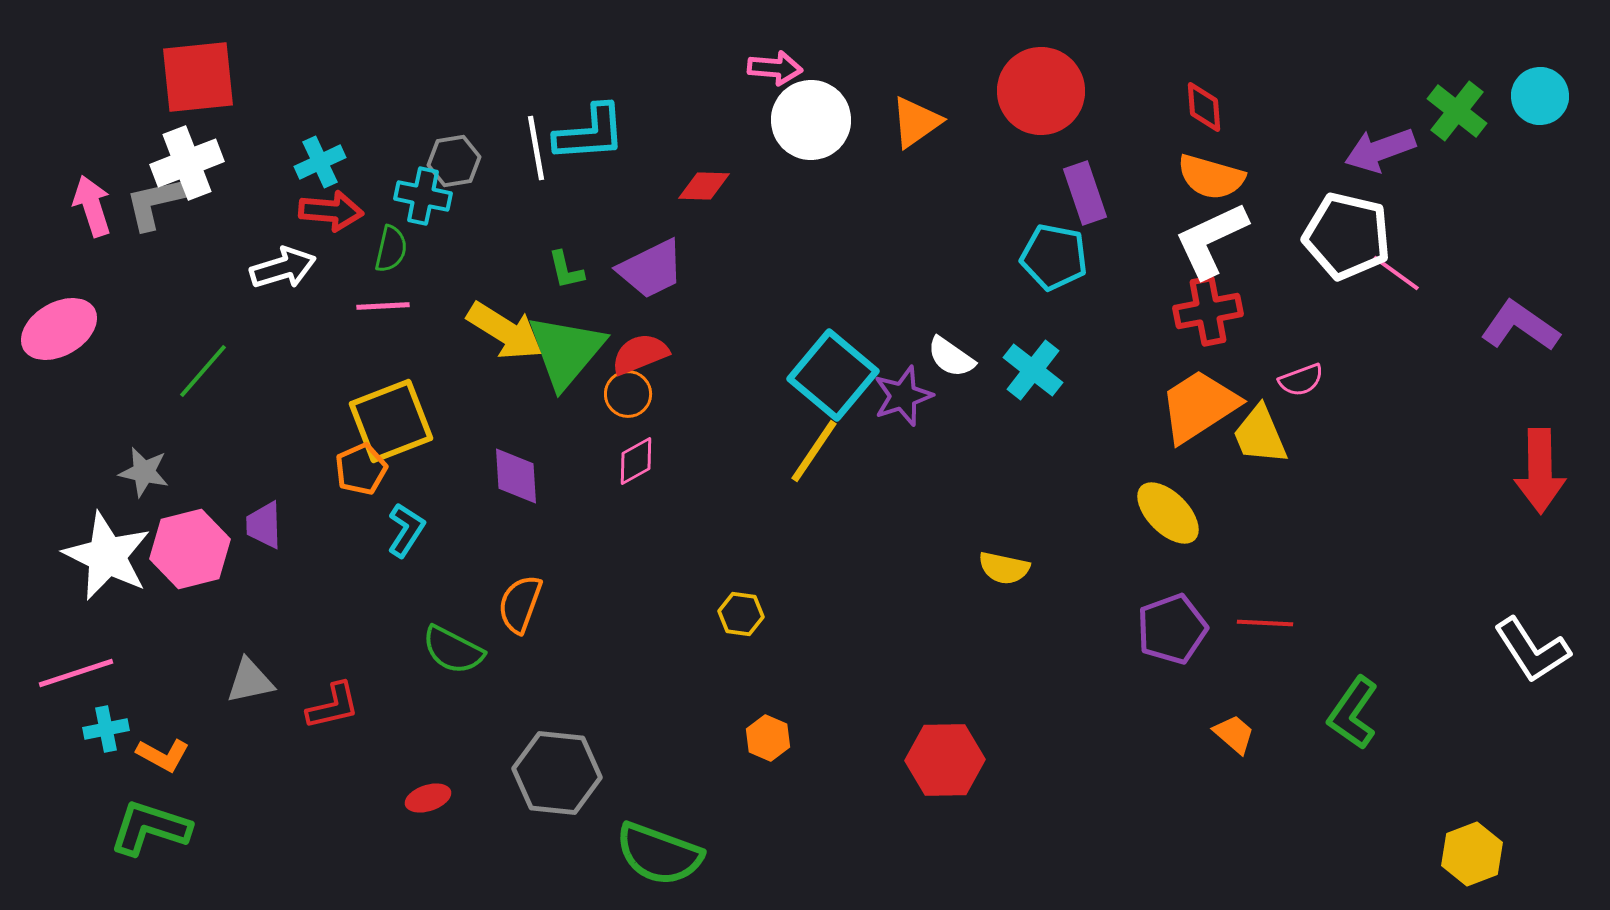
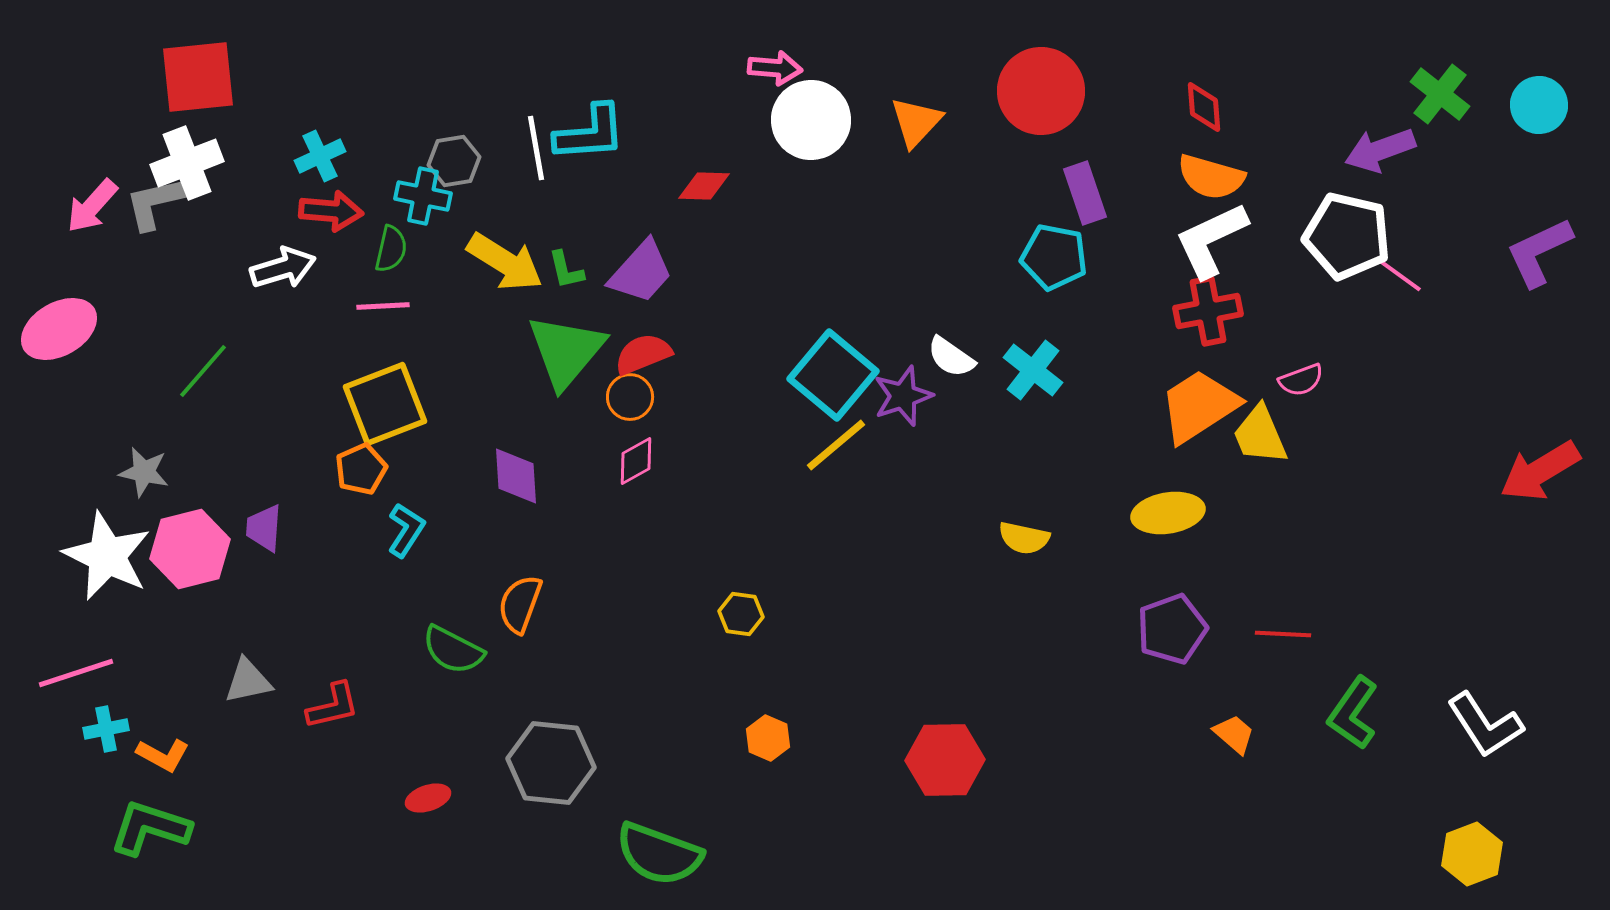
cyan circle at (1540, 96): moved 1 px left, 9 px down
green cross at (1457, 111): moved 17 px left, 17 px up
orange triangle at (916, 122): rotated 12 degrees counterclockwise
cyan cross at (320, 162): moved 6 px up
pink arrow at (92, 206): rotated 120 degrees counterclockwise
purple trapezoid at (651, 269): moved 10 px left, 3 px down; rotated 22 degrees counterclockwise
pink line at (1396, 273): moved 2 px right, 1 px down
purple L-shape at (1520, 326): moved 19 px right, 74 px up; rotated 60 degrees counterclockwise
yellow arrow at (505, 331): moved 69 px up
red semicircle at (640, 354): moved 3 px right
orange circle at (628, 394): moved 2 px right, 3 px down
yellow square at (391, 421): moved 6 px left, 17 px up
yellow line at (814, 451): moved 22 px right, 6 px up; rotated 16 degrees clockwise
red arrow at (1540, 471): rotated 60 degrees clockwise
yellow ellipse at (1168, 513): rotated 54 degrees counterclockwise
purple trapezoid at (264, 525): moved 3 px down; rotated 6 degrees clockwise
yellow semicircle at (1004, 568): moved 20 px right, 30 px up
red line at (1265, 623): moved 18 px right, 11 px down
white L-shape at (1532, 650): moved 47 px left, 75 px down
gray triangle at (250, 681): moved 2 px left
gray hexagon at (557, 773): moved 6 px left, 10 px up
